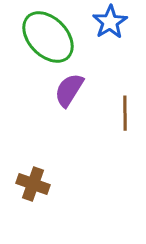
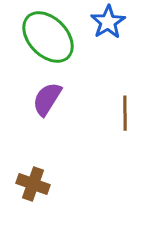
blue star: moved 2 px left
purple semicircle: moved 22 px left, 9 px down
